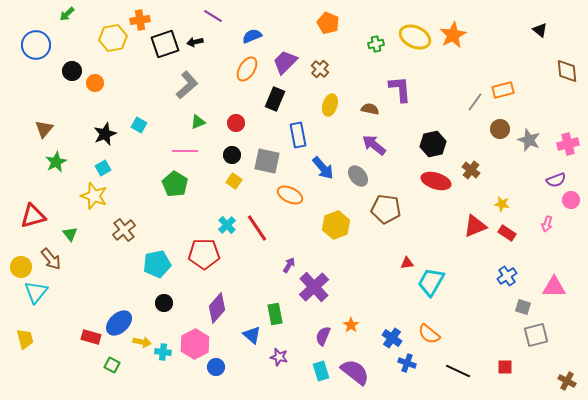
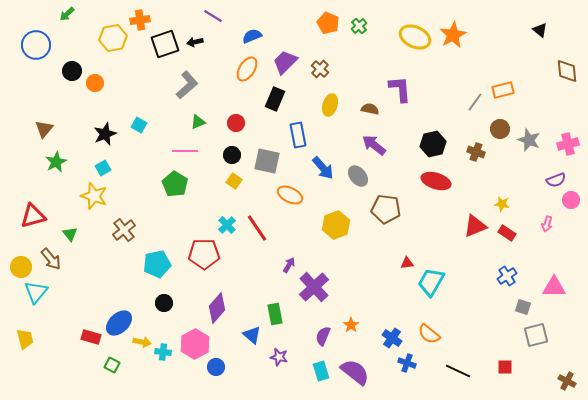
green cross at (376, 44): moved 17 px left, 18 px up; rotated 28 degrees counterclockwise
brown cross at (471, 170): moved 5 px right, 18 px up; rotated 18 degrees counterclockwise
